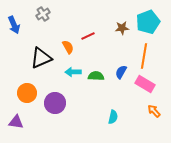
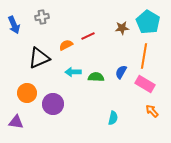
gray cross: moved 1 px left, 3 px down; rotated 24 degrees clockwise
cyan pentagon: rotated 20 degrees counterclockwise
orange semicircle: moved 2 px left, 2 px up; rotated 88 degrees counterclockwise
black triangle: moved 2 px left
green semicircle: moved 1 px down
purple circle: moved 2 px left, 1 px down
orange arrow: moved 2 px left
cyan semicircle: moved 1 px down
